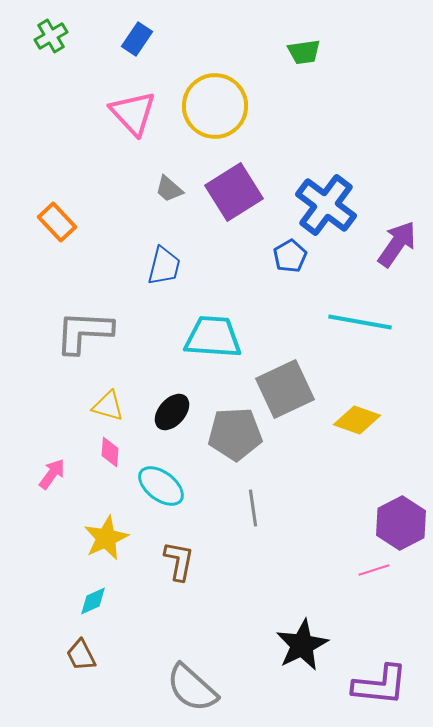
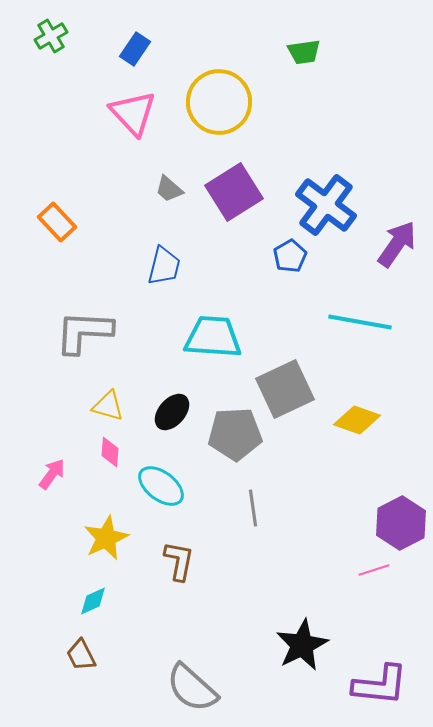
blue rectangle: moved 2 px left, 10 px down
yellow circle: moved 4 px right, 4 px up
